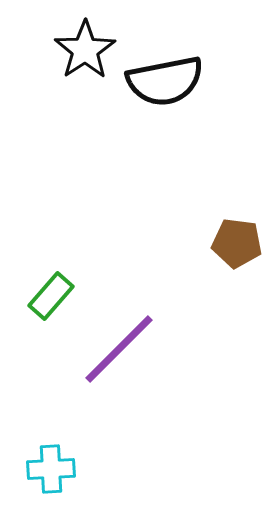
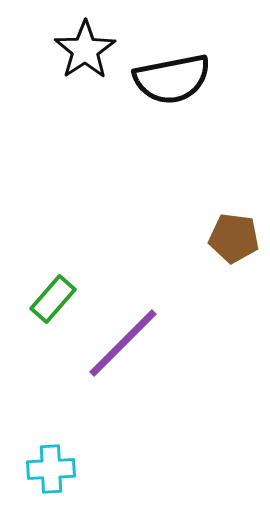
black semicircle: moved 7 px right, 2 px up
brown pentagon: moved 3 px left, 5 px up
green rectangle: moved 2 px right, 3 px down
purple line: moved 4 px right, 6 px up
